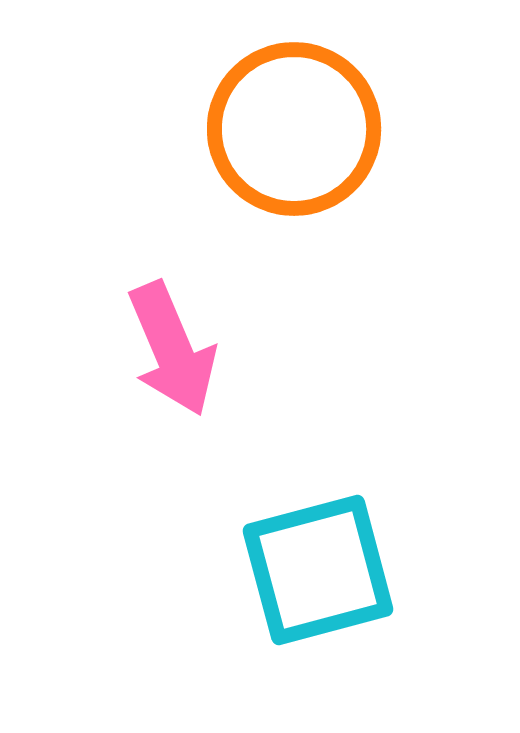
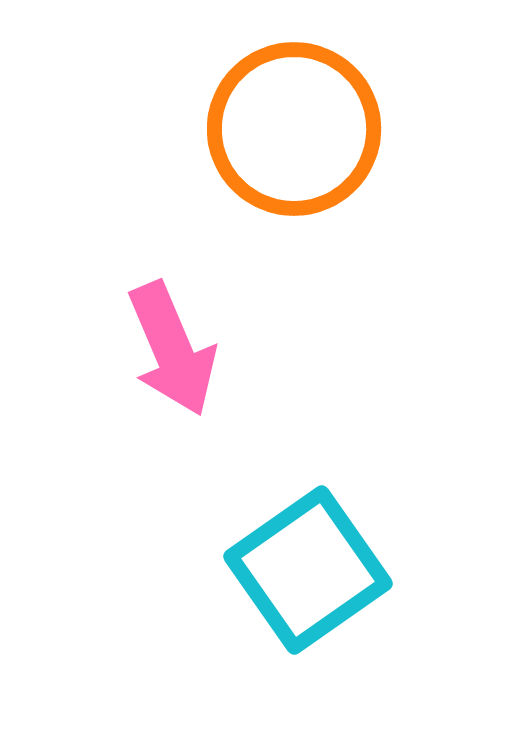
cyan square: moved 10 px left; rotated 20 degrees counterclockwise
